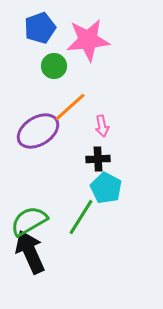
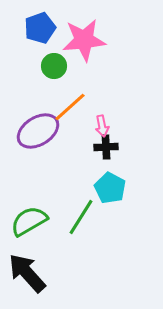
pink star: moved 4 px left
black cross: moved 8 px right, 12 px up
cyan pentagon: moved 4 px right
black arrow: moved 3 px left, 21 px down; rotated 18 degrees counterclockwise
